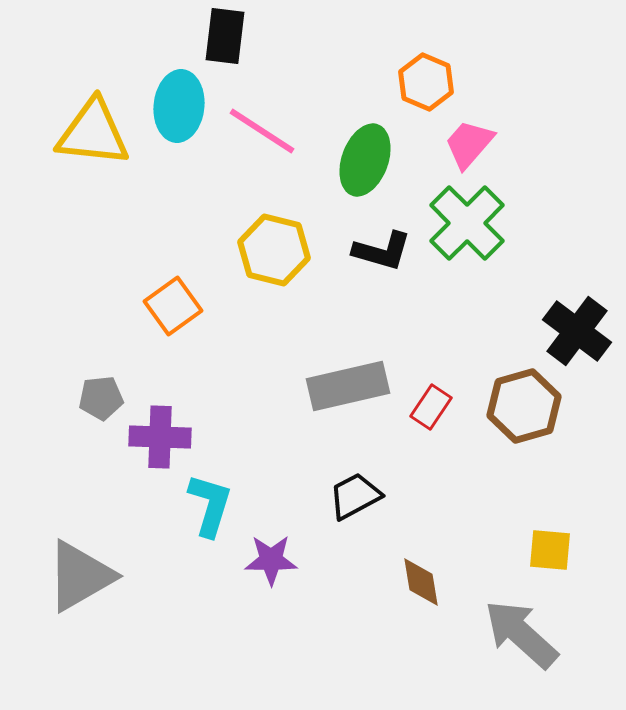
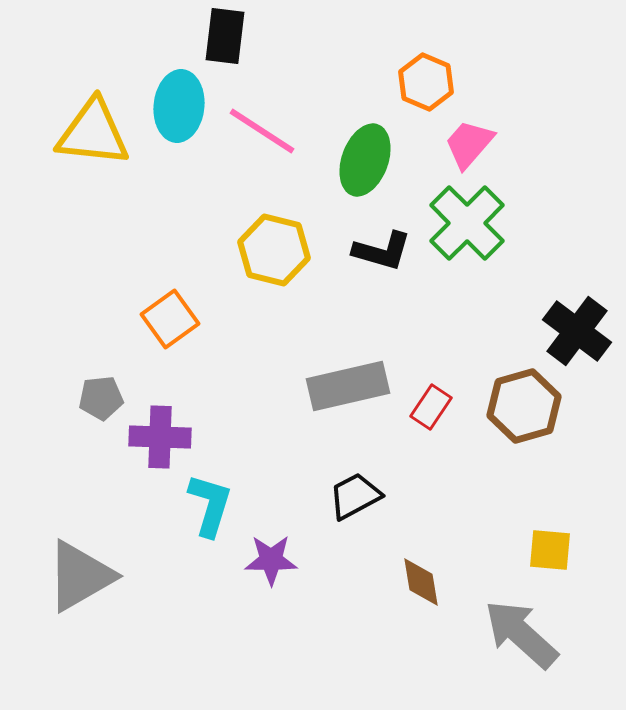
orange square: moved 3 px left, 13 px down
